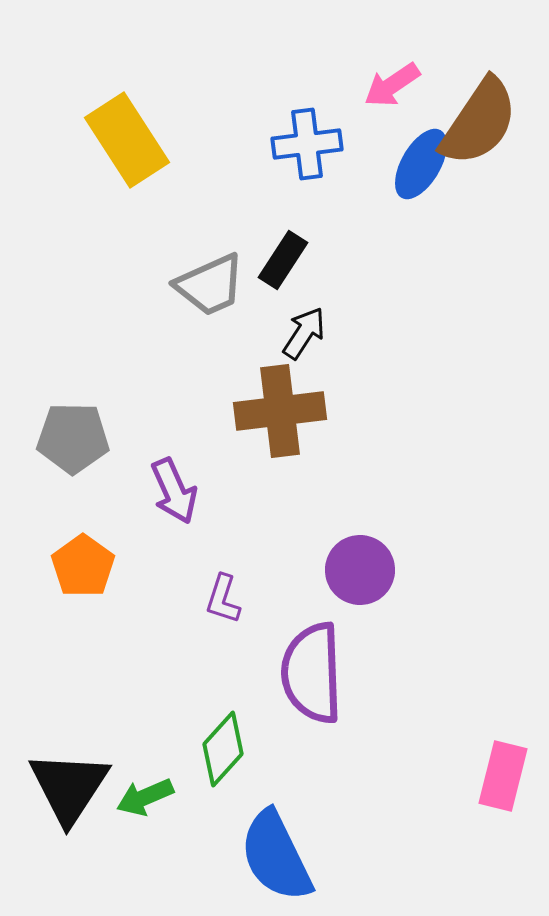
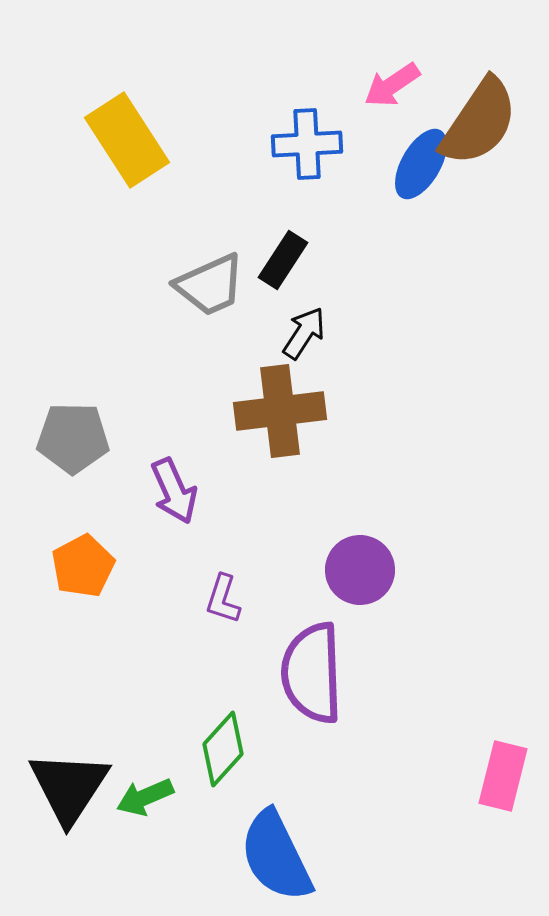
blue cross: rotated 4 degrees clockwise
orange pentagon: rotated 8 degrees clockwise
